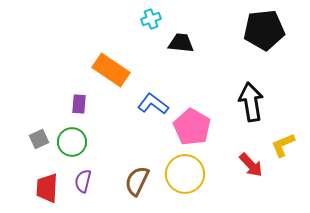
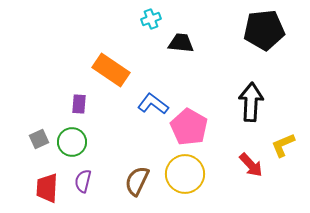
black arrow: rotated 12 degrees clockwise
pink pentagon: moved 3 px left
